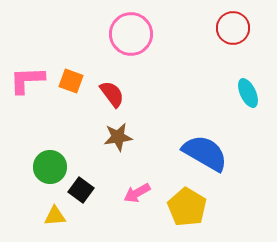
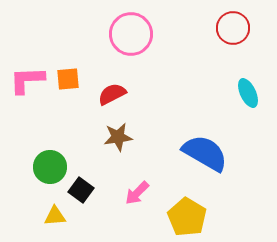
orange square: moved 3 px left, 2 px up; rotated 25 degrees counterclockwise
red semicircle: rotated 80 degrees counterclockwise
pink arrow: rotated 16 degrees counterclockwise
yellow pentagon: moved 10 px down
